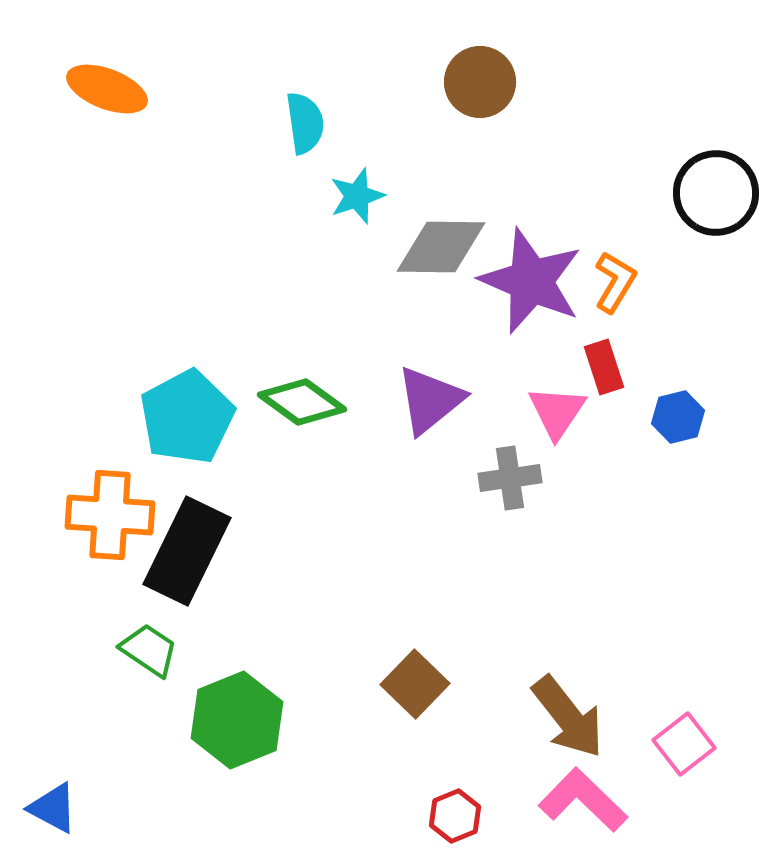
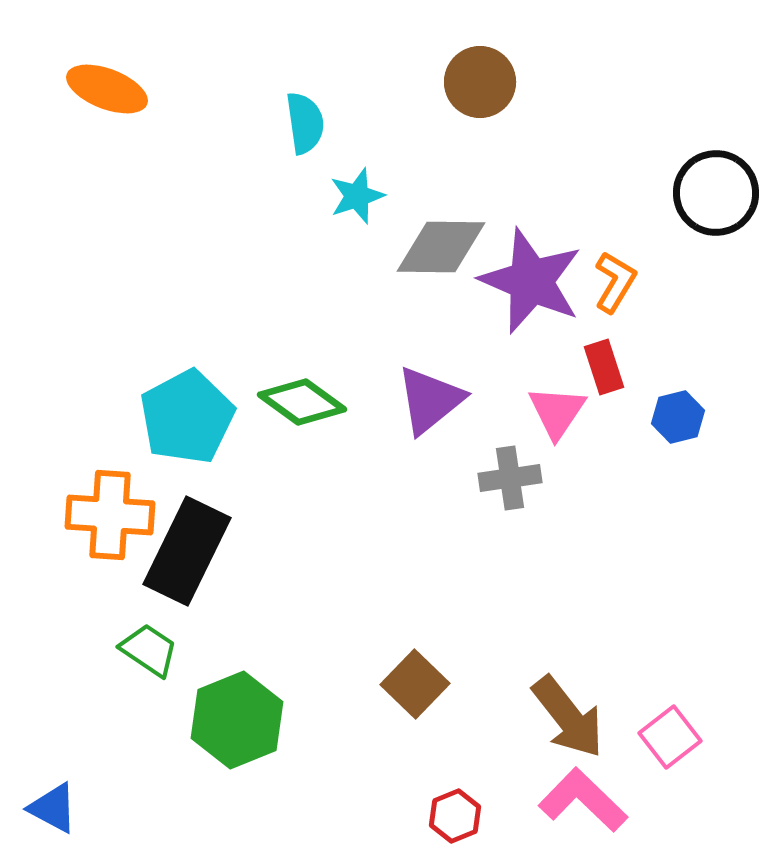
pink square: moved 14 px left, 7 px up
